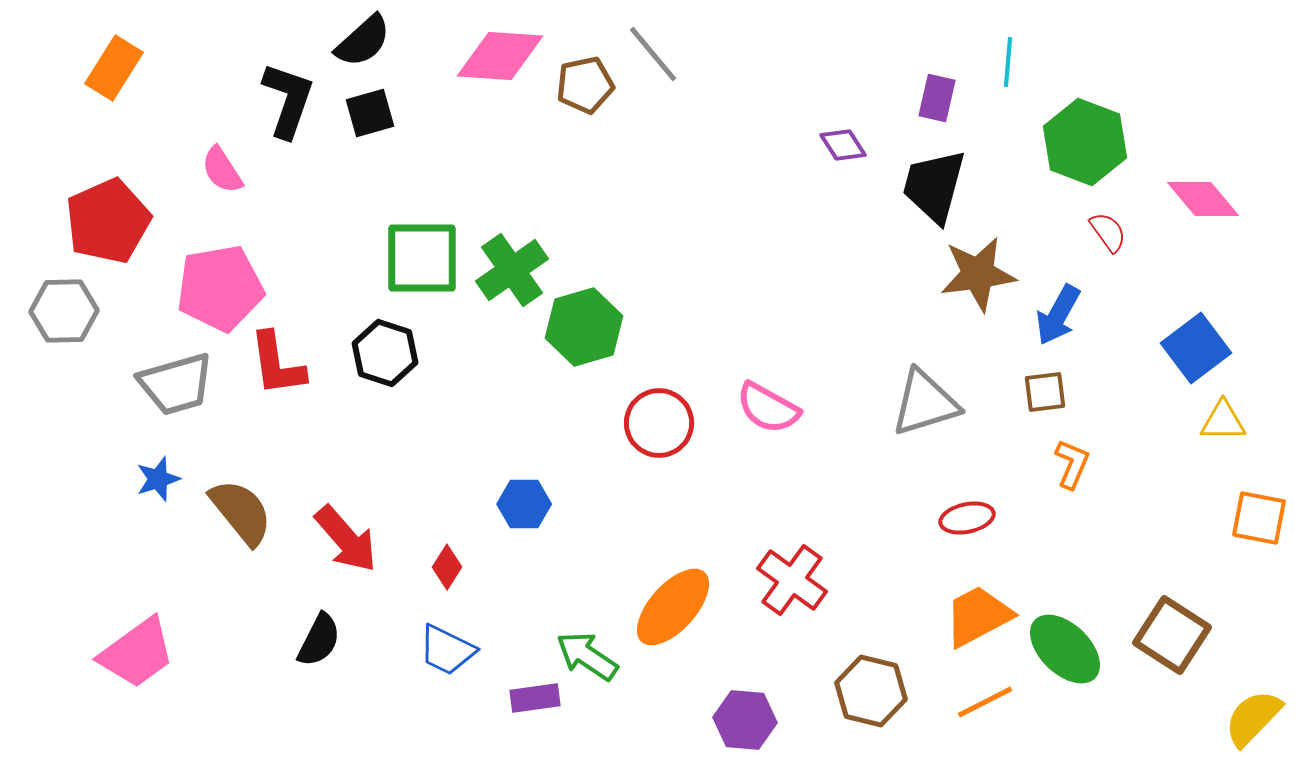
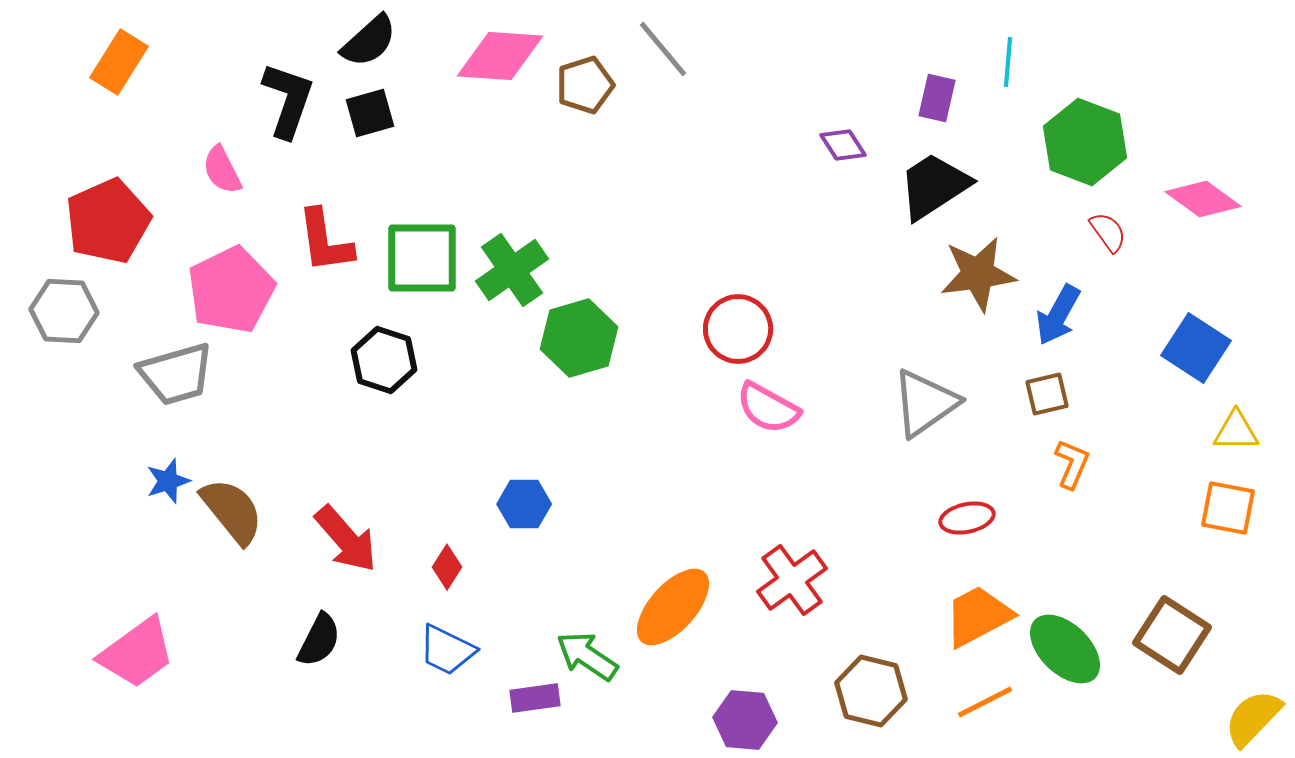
black semicircle at (363, 41): moved 6 px right
gray line at (653, 54): moved 10 px right, 5 px up
orange rectangle at (114, 68): moved 5 px right, 6 px up
brown pentagon at (585, 85): rotated 6 degrees counterclockwise
pink semicircle at (222, 170): rotated 6 degrees clockwise
black trapezoid at (934, 186): rotated 42 degrees clockwise
pink diamond at (1203, 199): rotated 14 degrees counterclockwise
pink pentagon at (220, 288): moved 11 px right, 2 px down; rotated 16 degrees counterclockwise
gray hexagon at (64, 311): rotated 4 degrees clockwise
green hexagon at (584, 327): moved 5 px left, 11 px down
blue square at (1196, 348): rotated 20 degrees counterclockwise
black hexagon at (385, 353): moved 1 px left, 7 px down
red L-shape at (277, 364): moved 48 px right, 123 px up
gray trapezoid at (176, 384): moved 10 px up
brown square at (1045, 392): moved 2 px right, 2 px down; rotated 6 degrees counterclockwise
gray triangle at (925, 403): rotated 18 degrees counterclockwise
yellow triangle at (1223, 421): moved 13 px right, 10 px down
red circle at (659, 423): moved 79 px right, 94 px up
blue star at (158, 479): moved 10 px right, 2 px down
brown semicircle at (241, 512): moved 9 px left, 1 px up
orange square at (1259, 518): moved 31 px left, 10 px up
red cross at (792, 580): rotated 18 degrees clockwise
